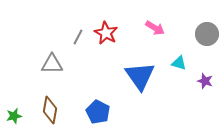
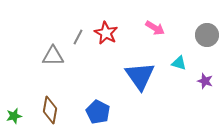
gray circle: moved 1 px down
gray triangle: moved 1 px right, 8 px up
